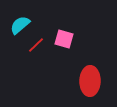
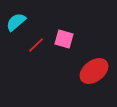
cyan semicircle: moved 4 px left, 3 px up
red ellipse: moved 4 px right, 10 px up; rotated 52 degrees clockwise
